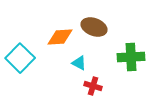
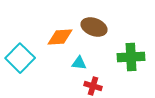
cyan triangle: rotated 21 degrees counterclockwise
